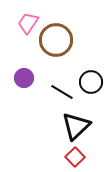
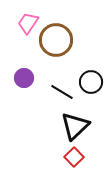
black triangle: moved 1 px left
red square: moved 1 px left
